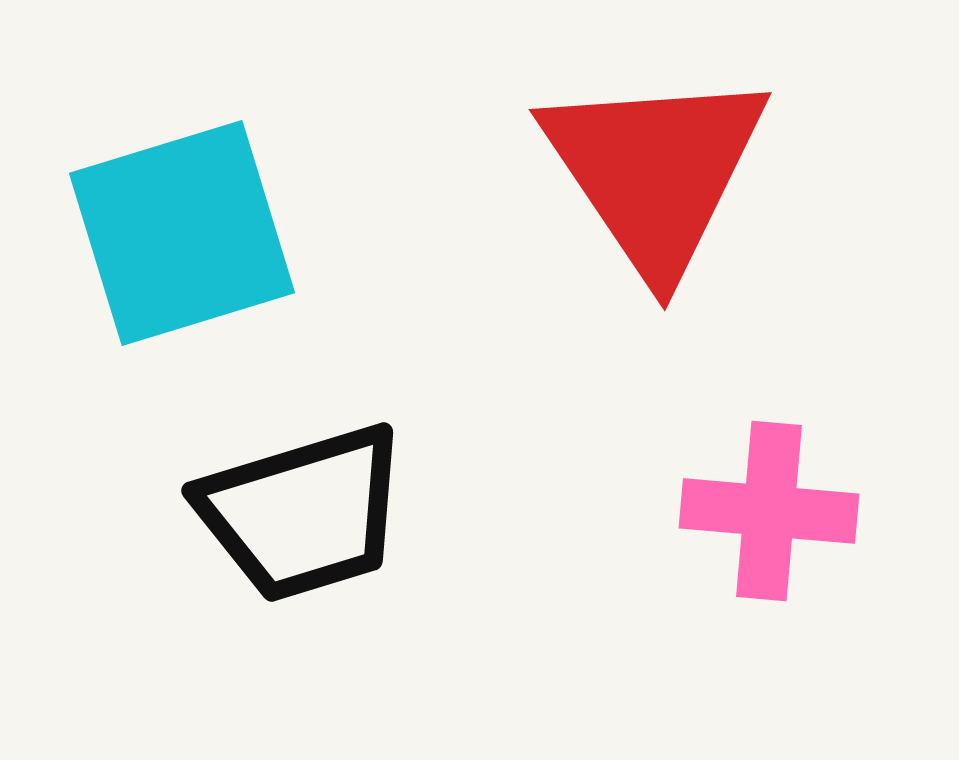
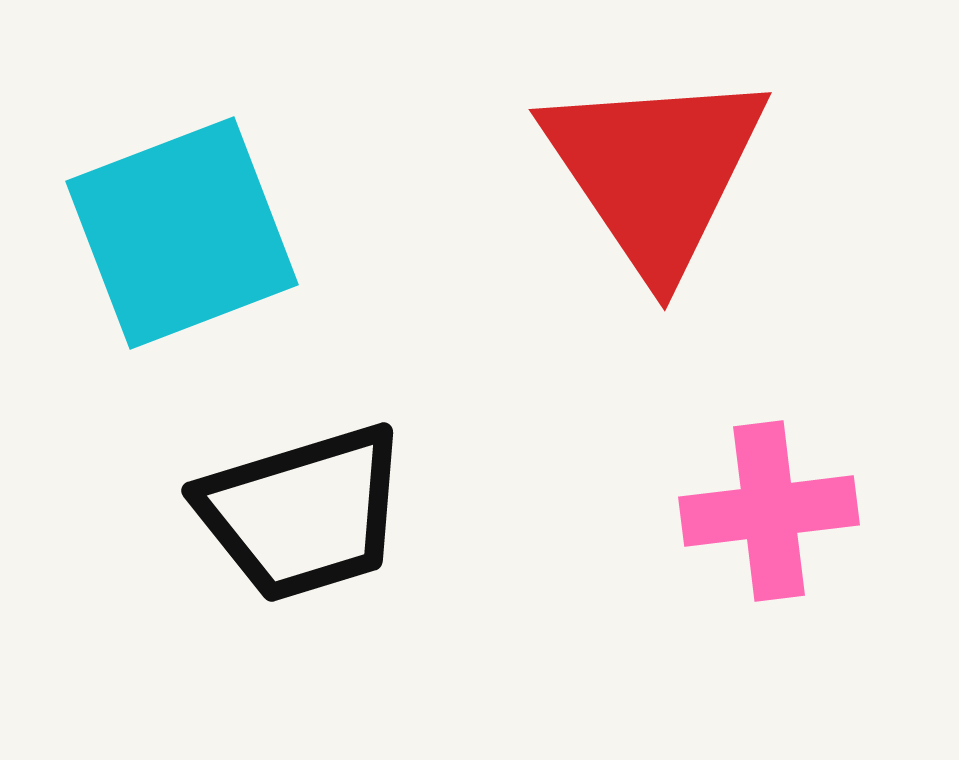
cyan square: rotated 4 degrees counterclockwise
pink cross: rotated 12 degrees counterclockwise
